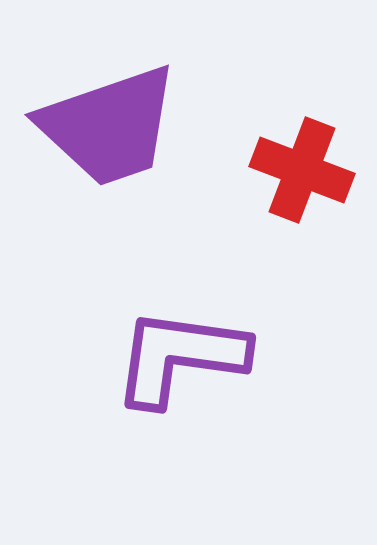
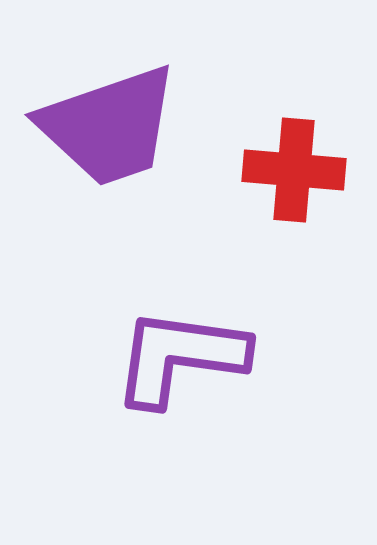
red cross: moved 8 px left; rotated 16 degrees counterclockwise
